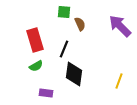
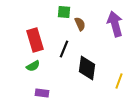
purple arrow: moved 5 px left, 2 px up; rotated 30 degrees clockwise
green semicircle: moved 3 px left
black diamond: moved 13 px right, 6 px up
purple rectangle: moved 4 px left
